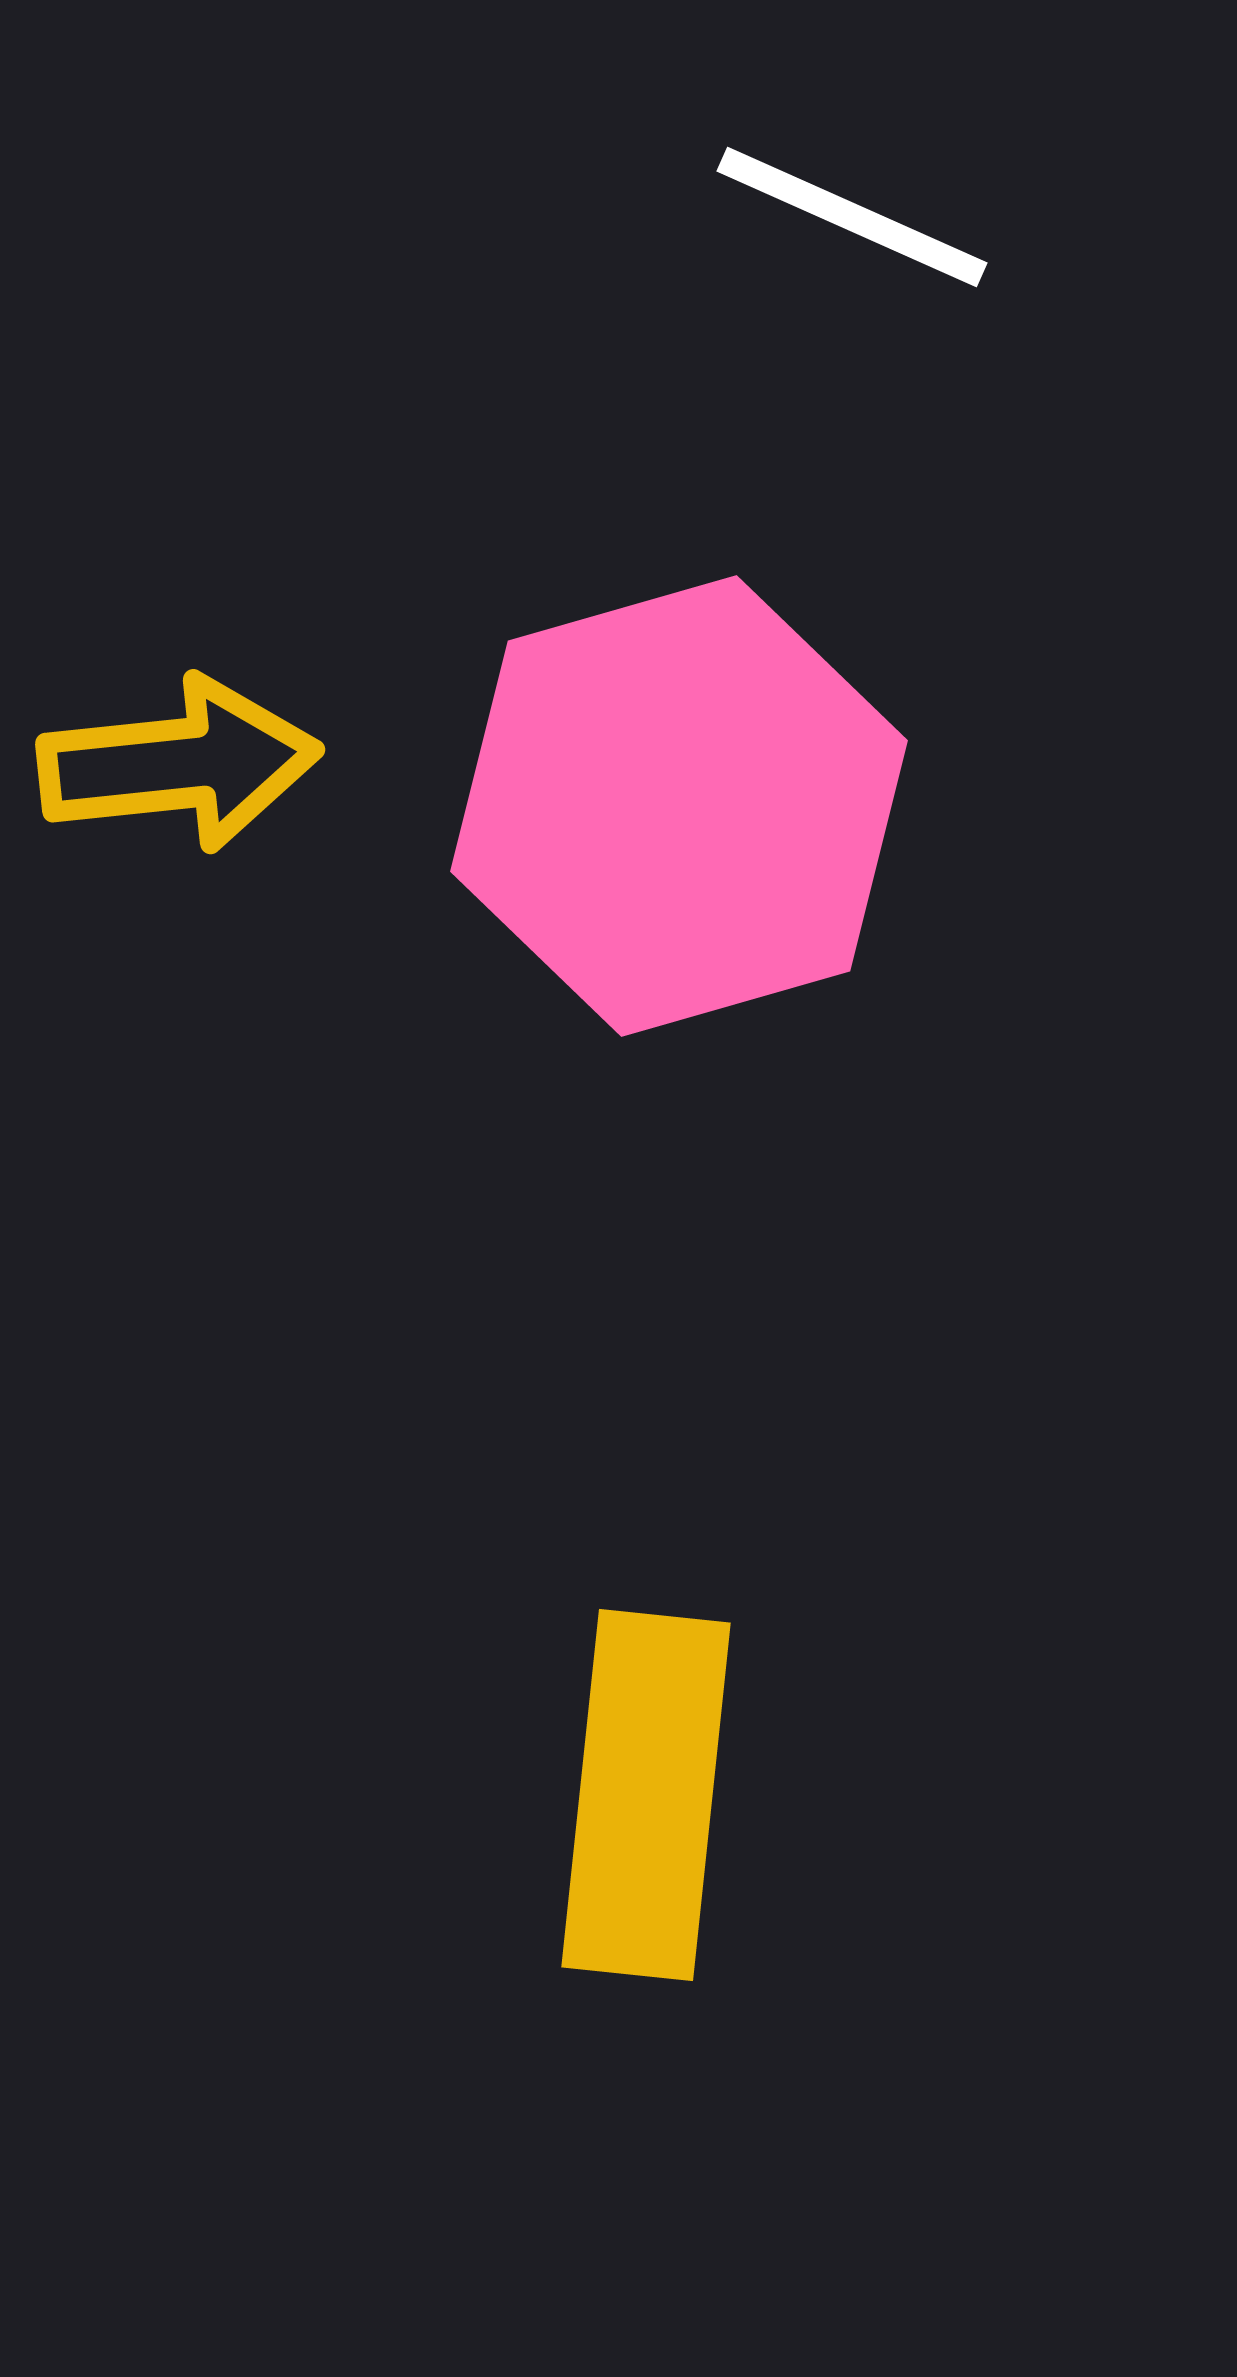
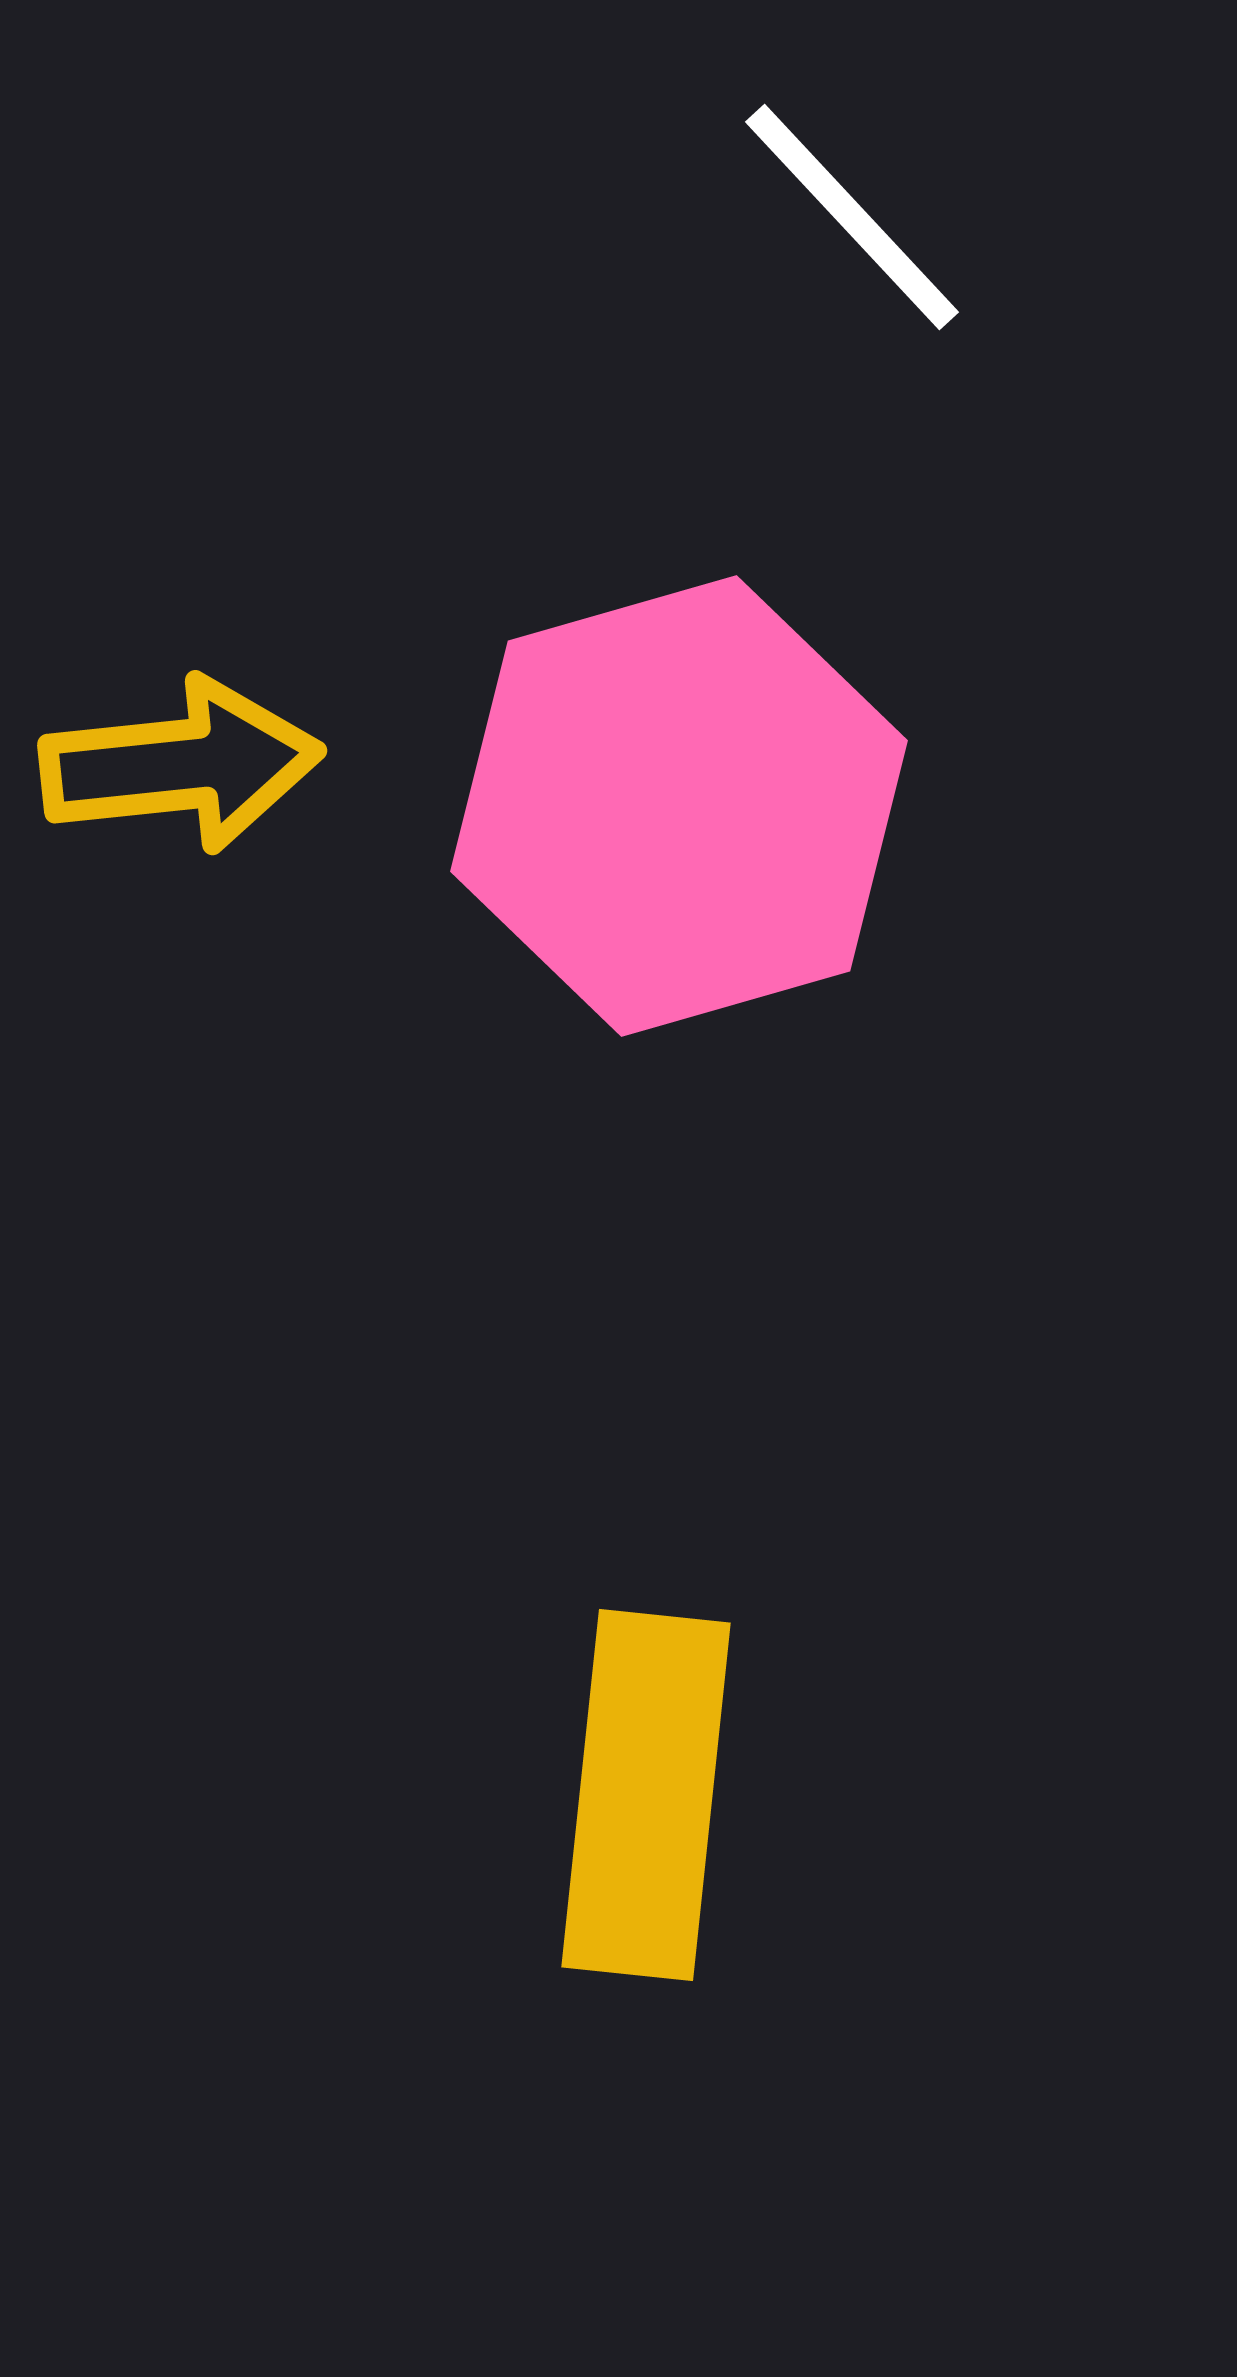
white line: rotated 23 degrees clockwise
yellow arrow: moved 2 px right, 1 px down
